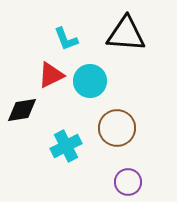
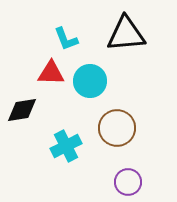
black triangle: rotated 9 degrees counterclockwise
red triangle: moved 2 px up; rotated 28 degrees clockwise
